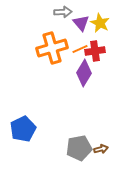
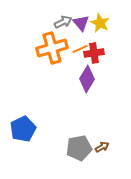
gray arrow: moved 10 px down; rotated 24 degrees counterclockwise
red cross: moved 1 px left, 2 px down
purple diamond: moved 3 px right, 6 px down
brown arrow: moved 1 px right, 2 px up; rotated 16 degrees counterclockwise
